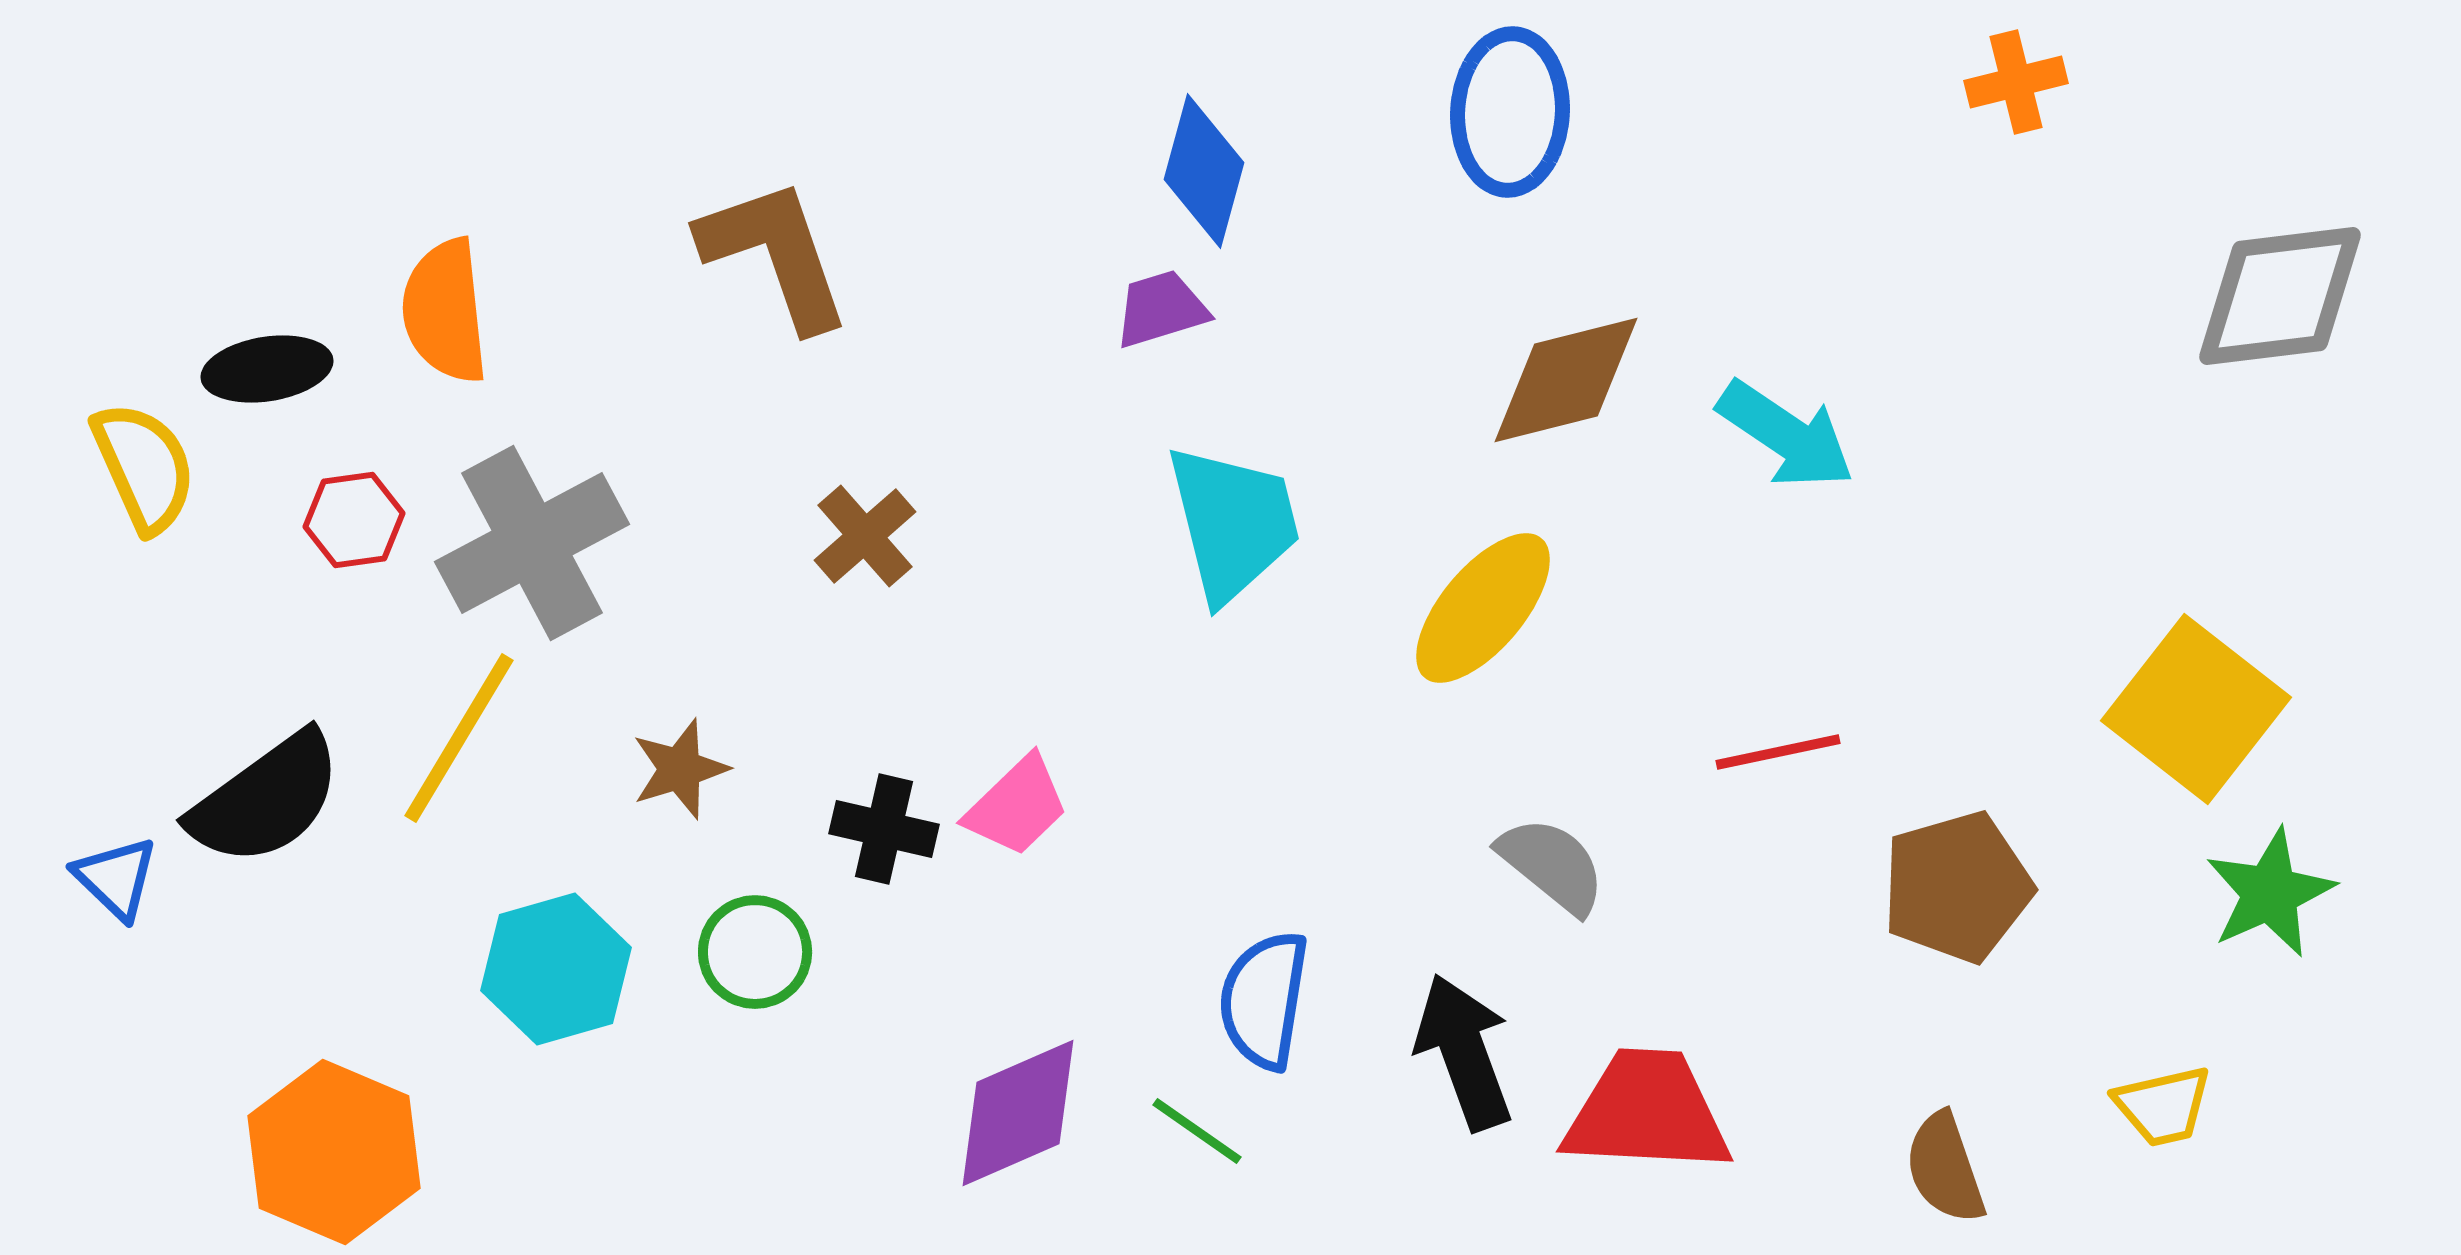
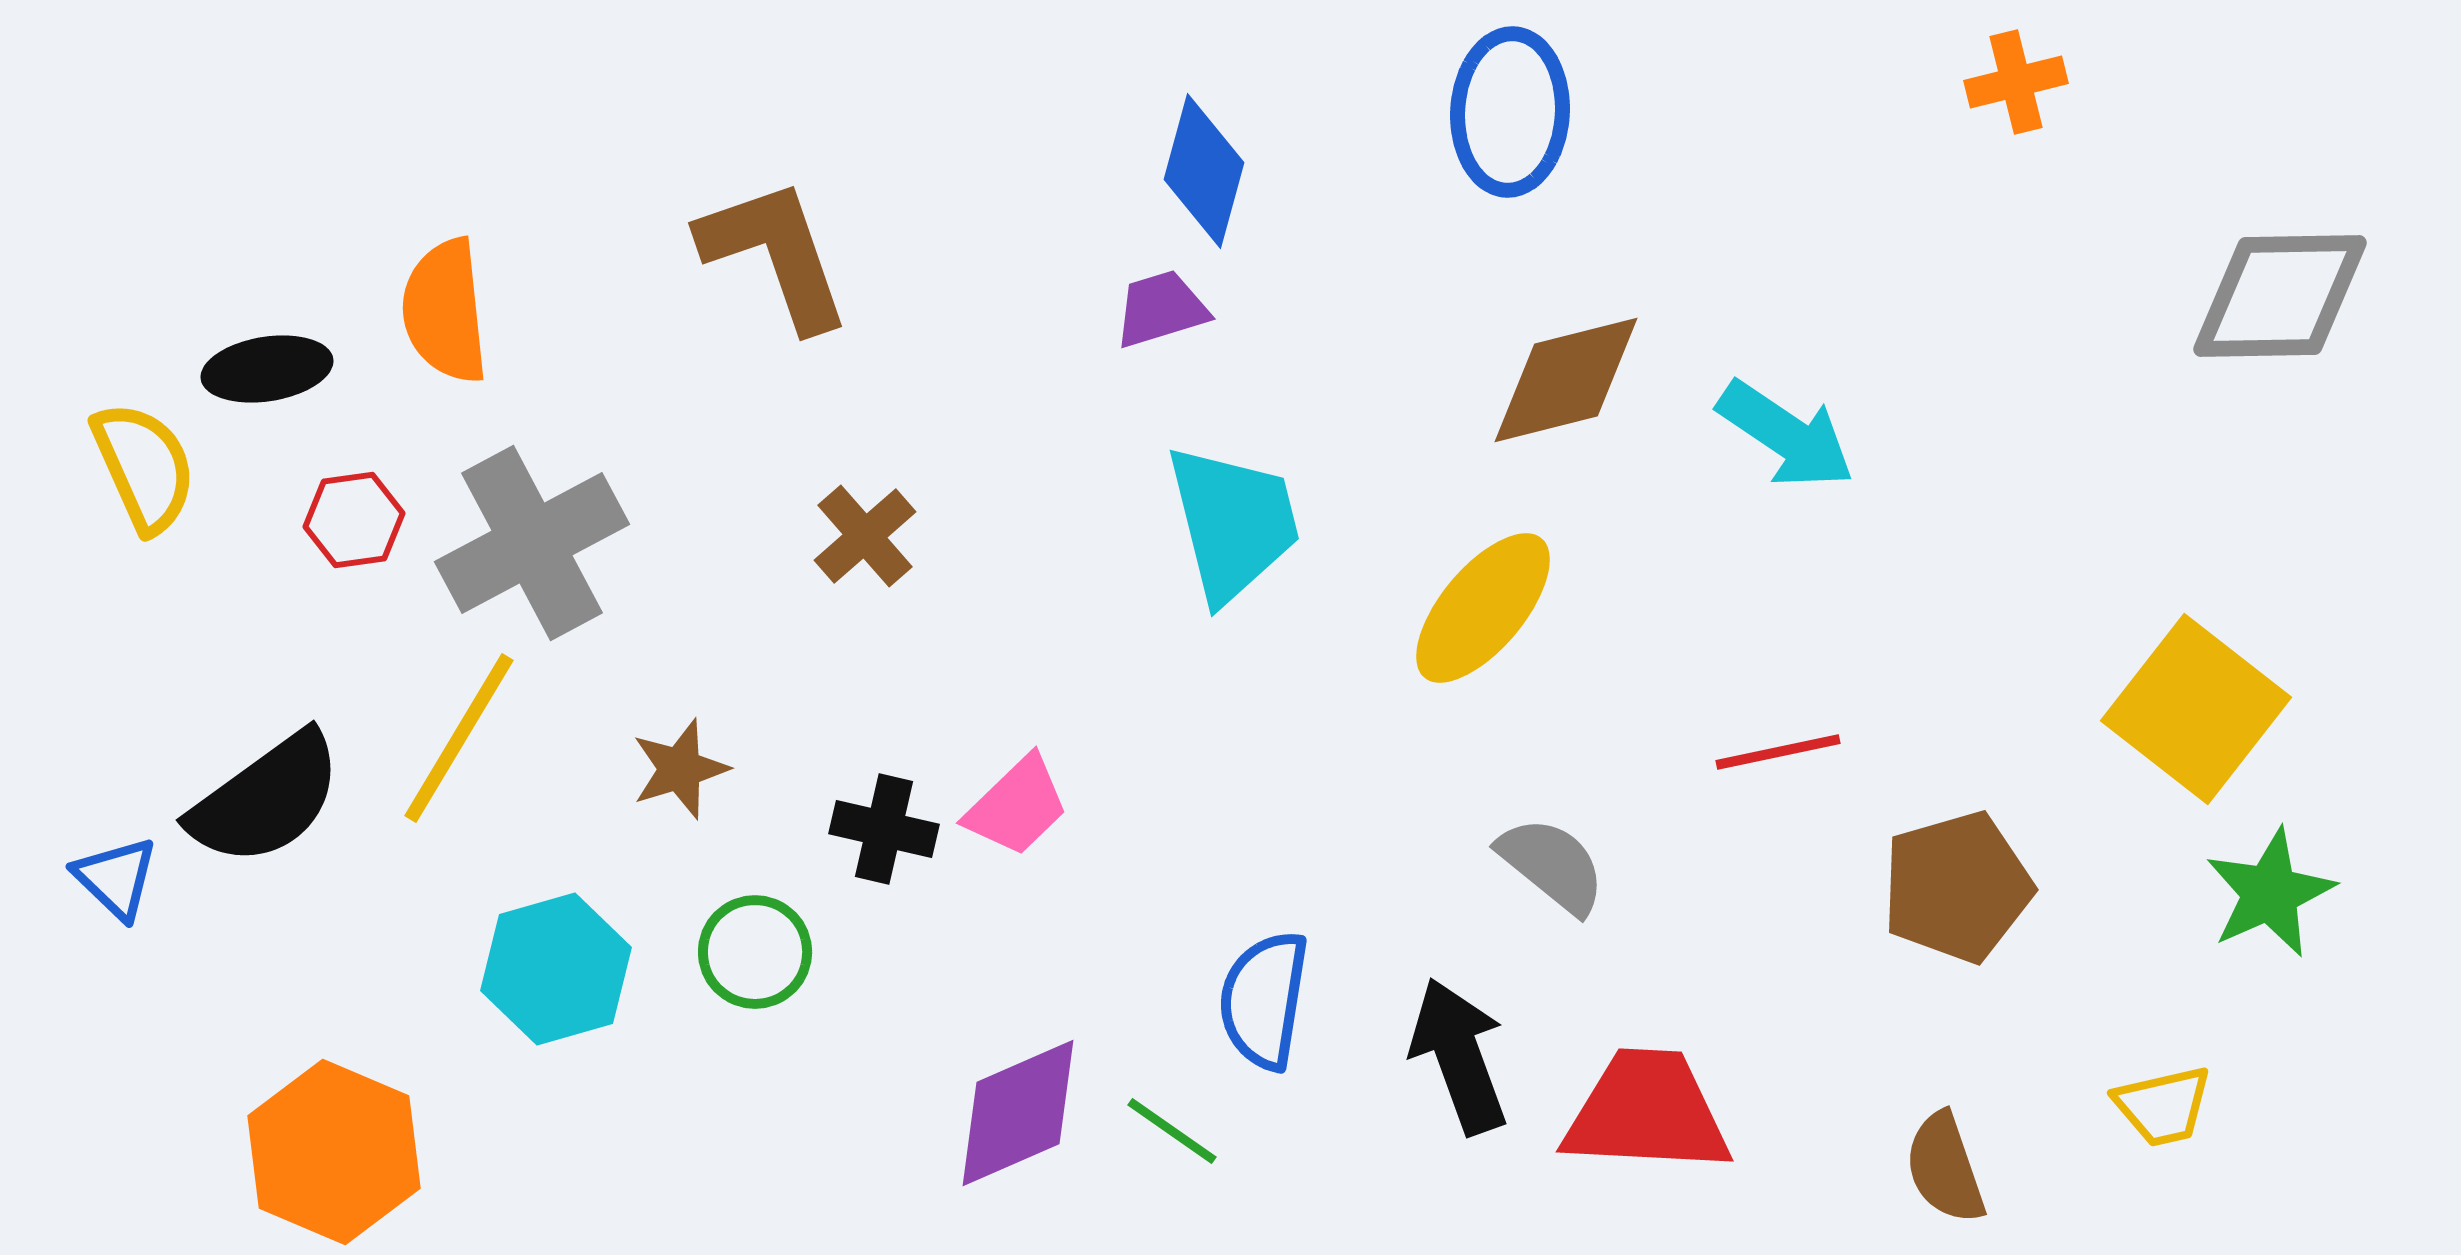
gray diamond: rotated 6 degrees clockwise
black arrow: moved 5 px left, 4 px down
green line: moved 25 px left
